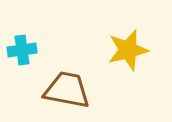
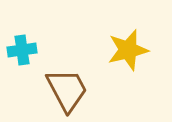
brown trapezoid: rotated 51 degrees clockwise
